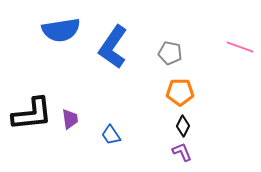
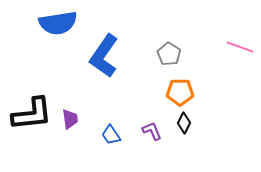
blue semicircle: moved 3 px left, 7 px up
blue L-shape: moved 9 px left, 9 px down
gray pentagon: moved 1 px left, 1 px down; rotated 20 degrees clockwise
black diamond: moved 1 px right, 3 px up
purple L-shape: moved 30 px left, 21 px up
